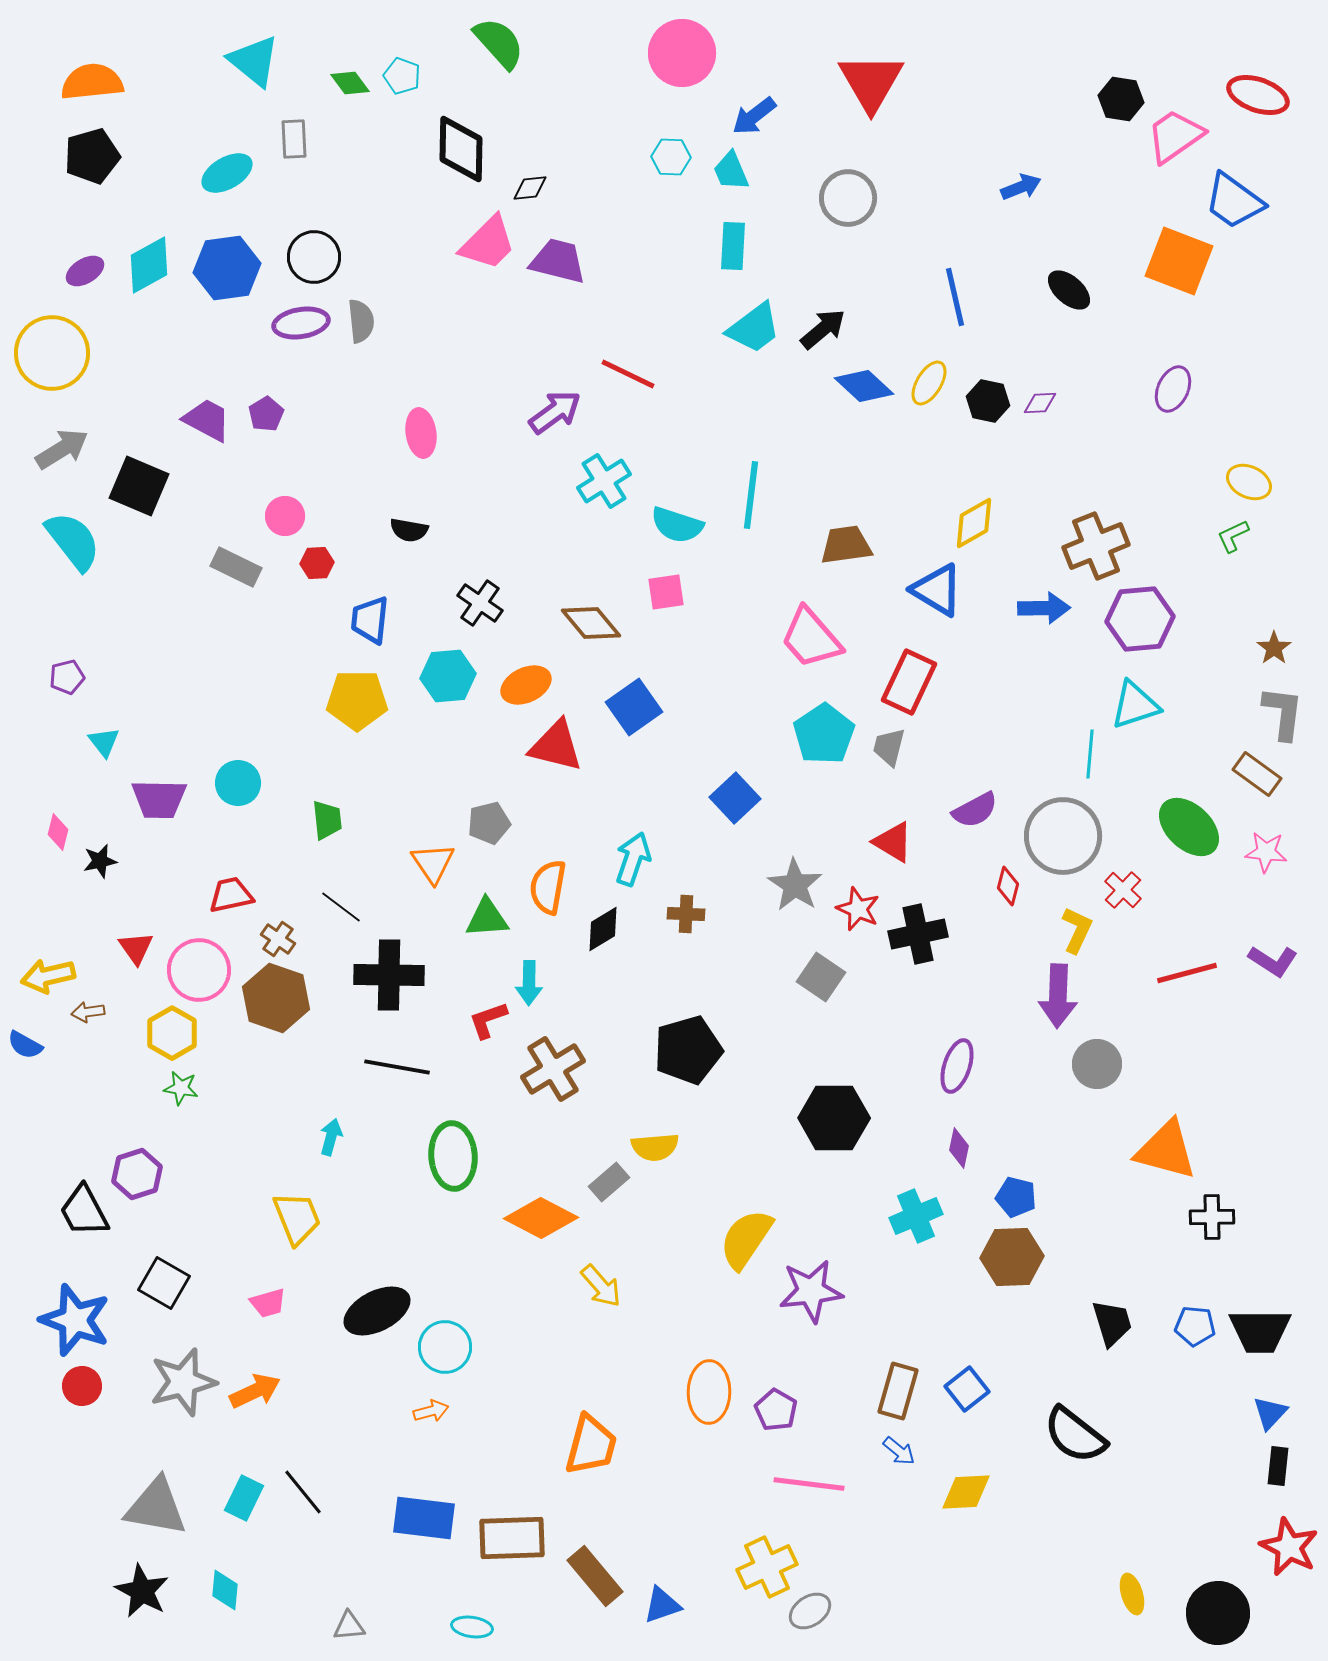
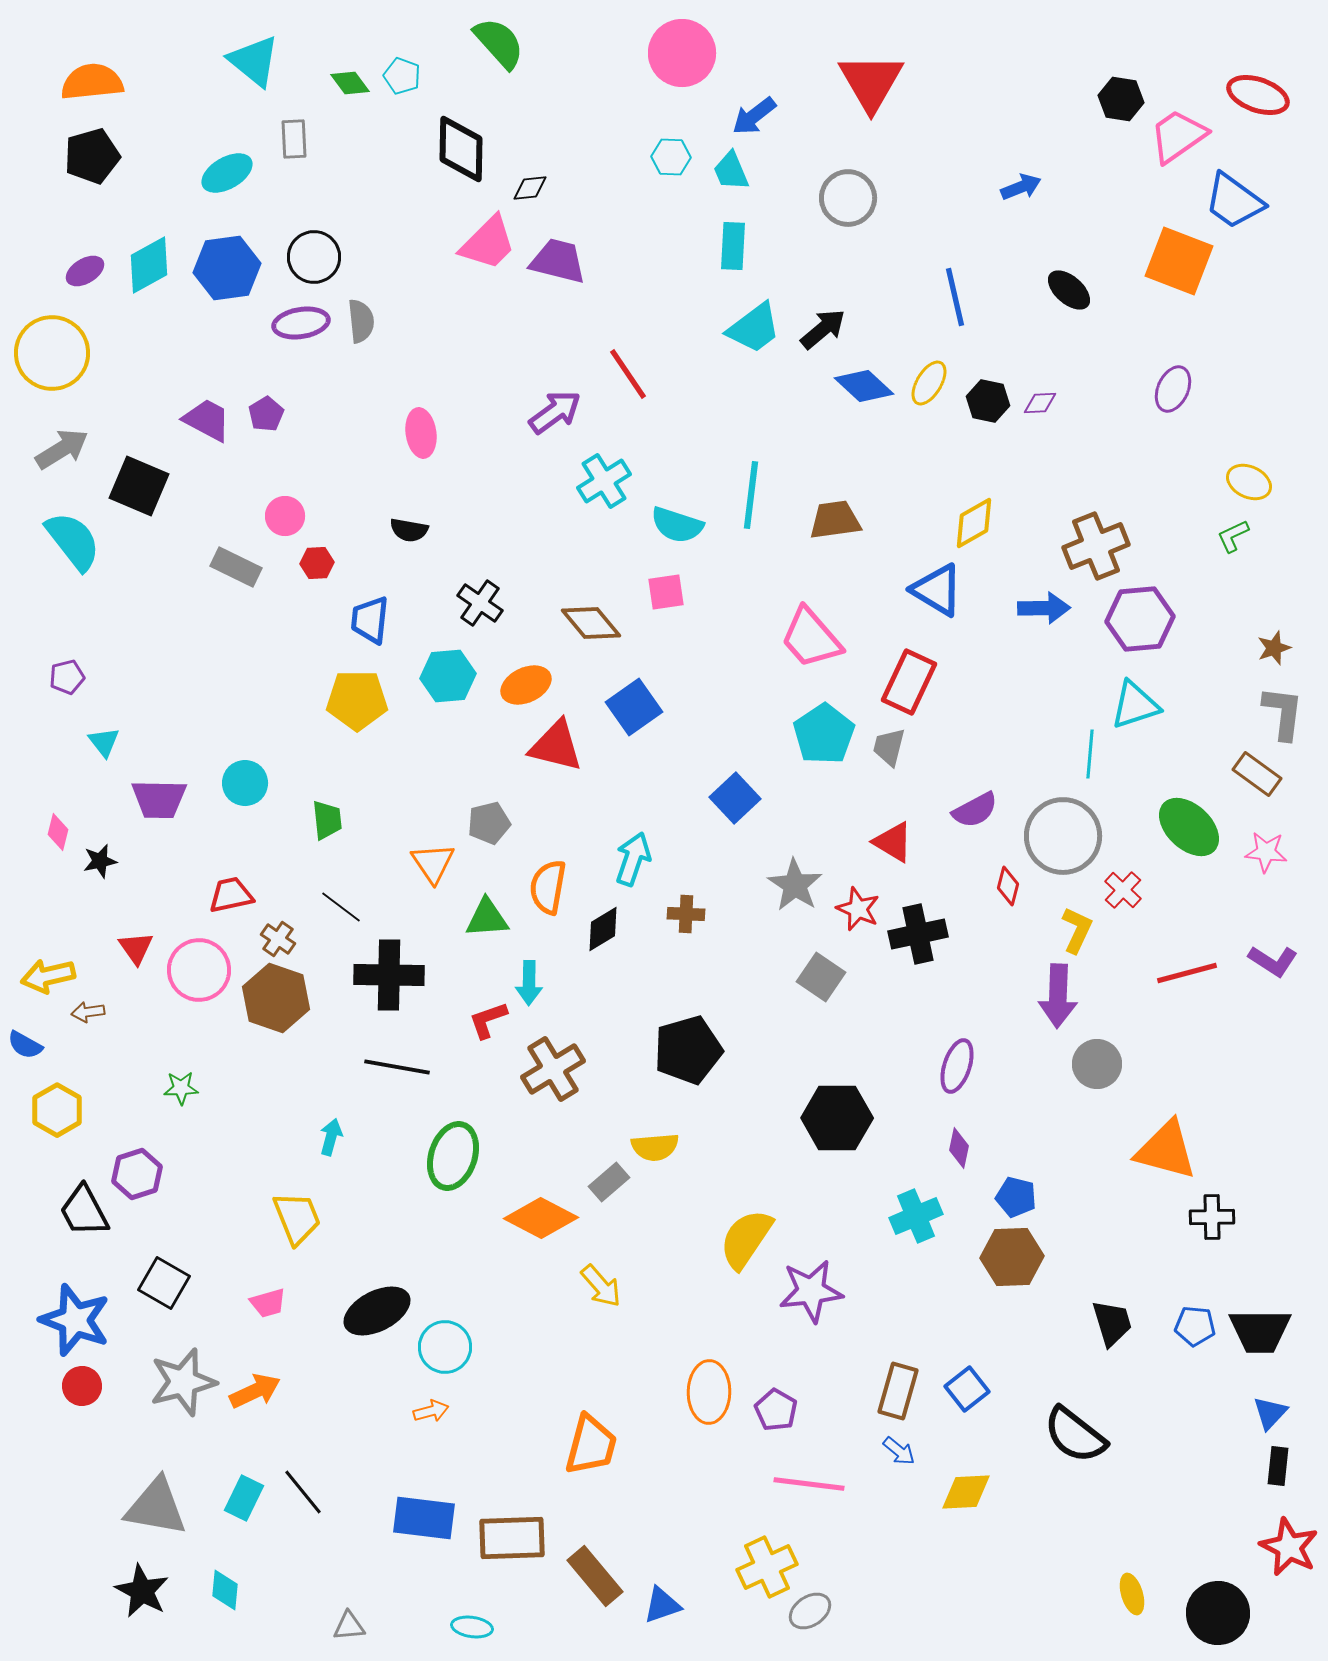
pink trapezoid at (1175, 136): moved 3 px right
red line at (628, 374): rotated 30 degrees clockwise
brown trapezoid at (846, 545): moved 11 px left, 25 px up
brown star at (1274, 648): rotated 16 degrees clockwise
cyan circle at (238, 783): moved 7 px right
yellow hexagon at (172, 1033): moved 115 px left, 77 px down
green star at (181, 1088): rotated 12 degrees counterclockwise
black hexagon at (834, 1118): moved 3 px right
green ellipse at (453, 1156): rotated 22 degrees clockwise
